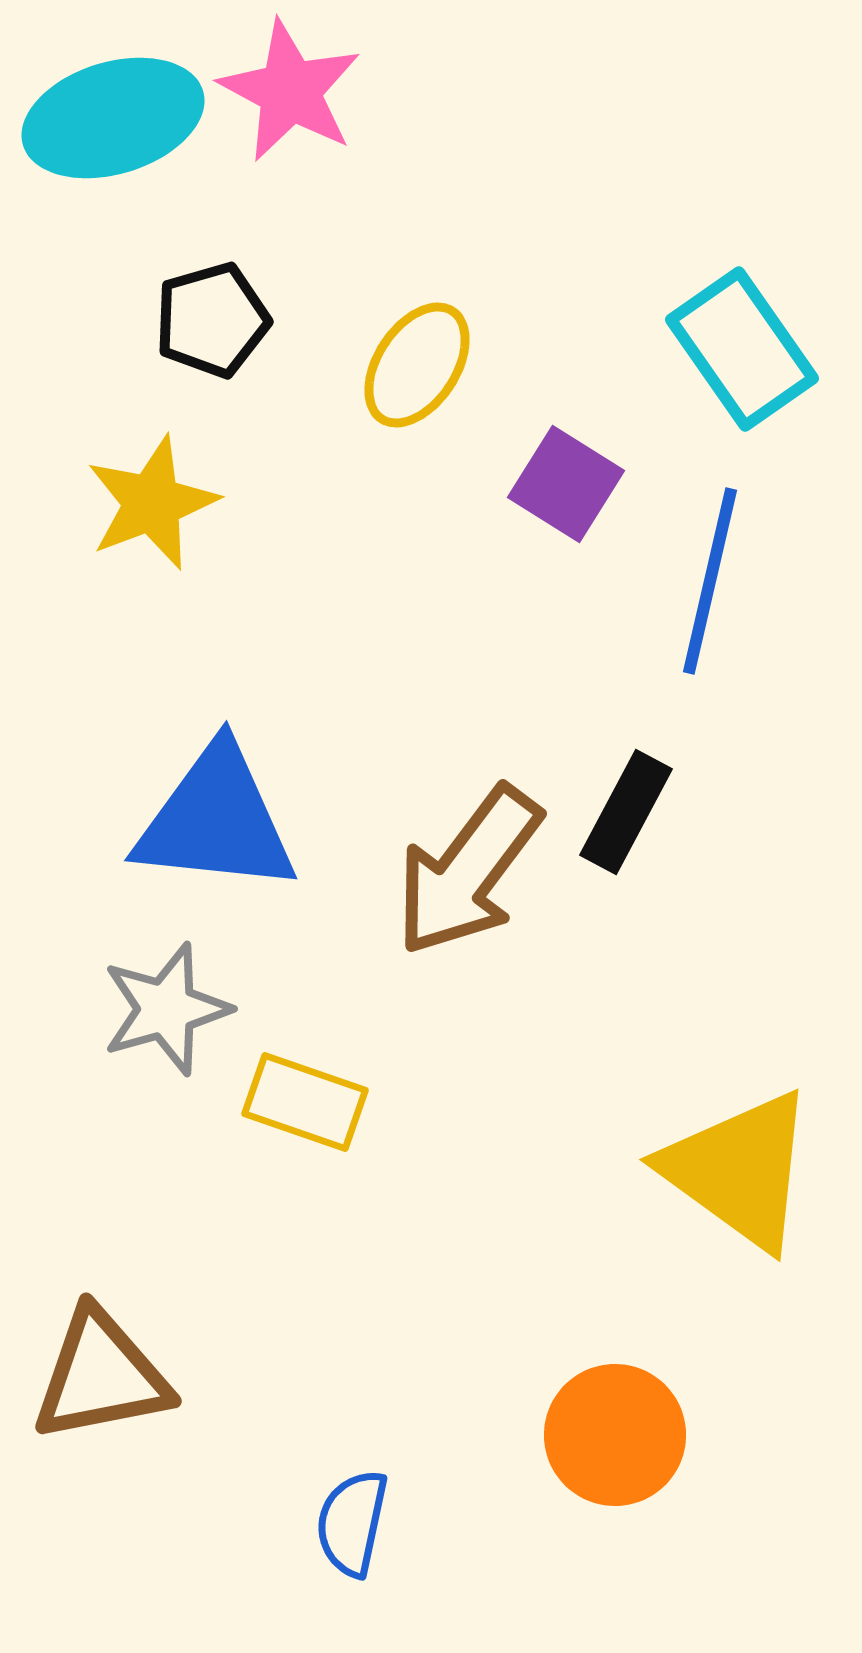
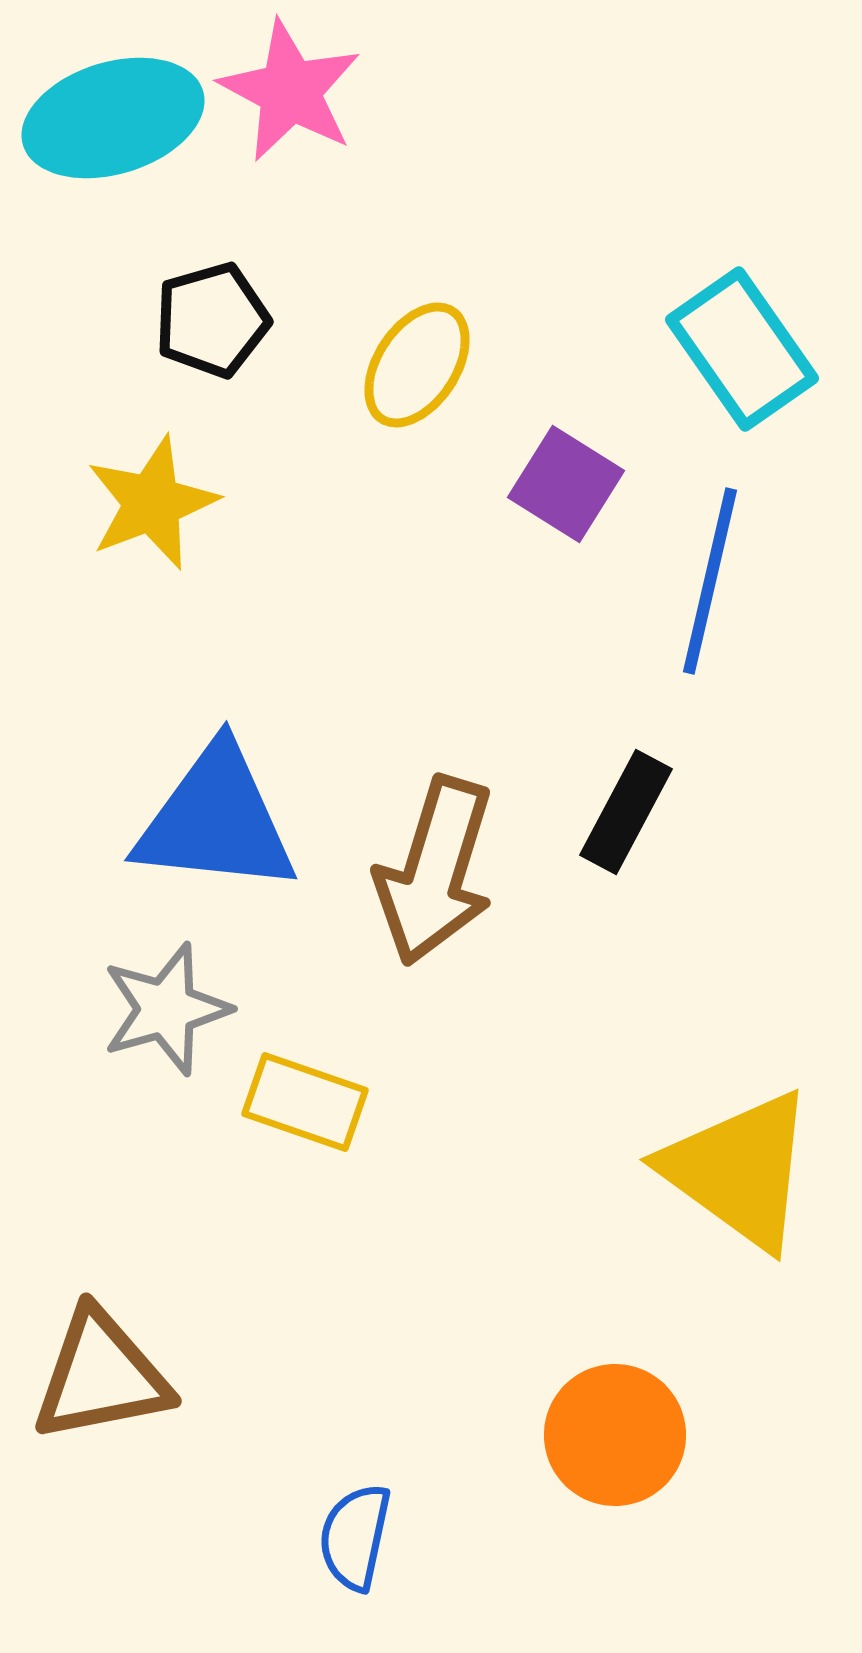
brown arrow: moved 33 px left; rotated 20 degrees counterclockwise
blue semicircle: moved 3 px right, 14 px down
